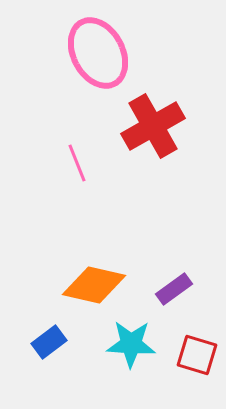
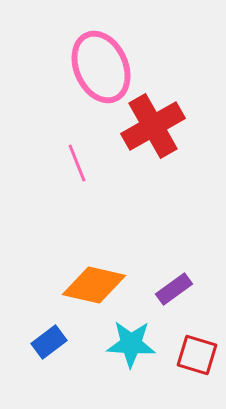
pink ellipse: moved 3 px right, 14 px down; rotated 4 degrees clockwise
